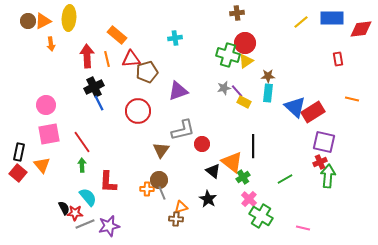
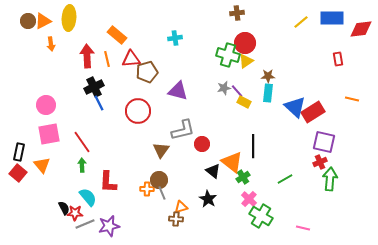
purple triangle at (178, 91): rotated 35 degrees clockwise
green arrow at (328, 176): moved 2 px right, 3 px down
